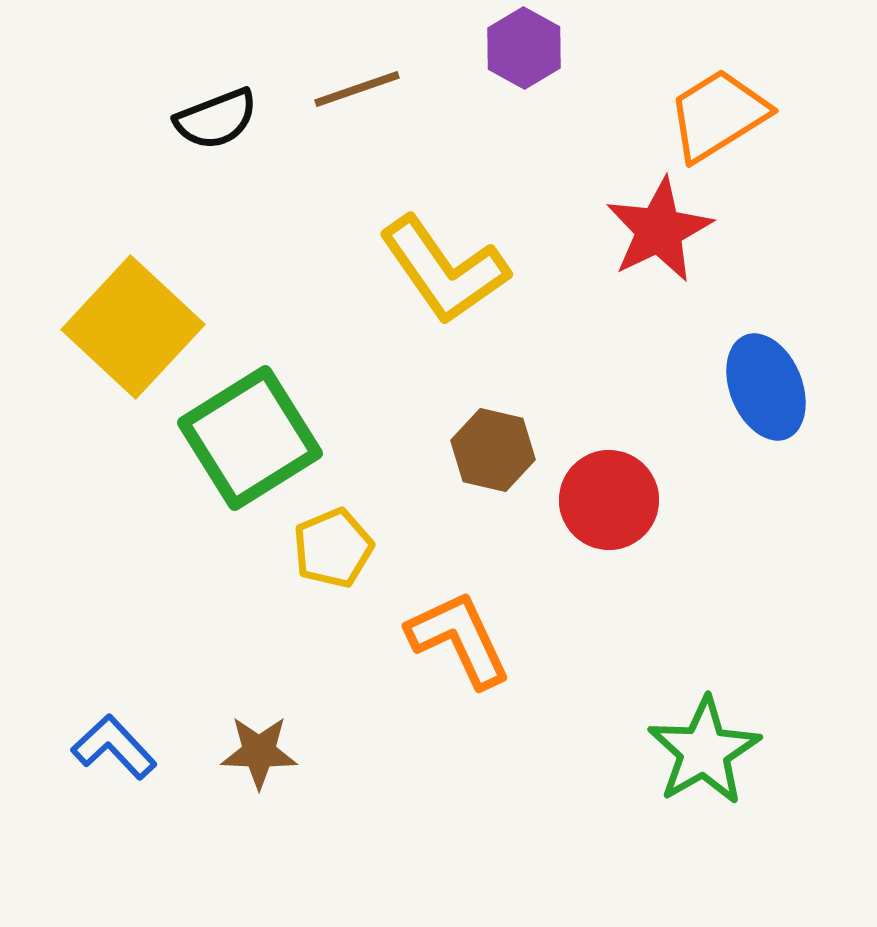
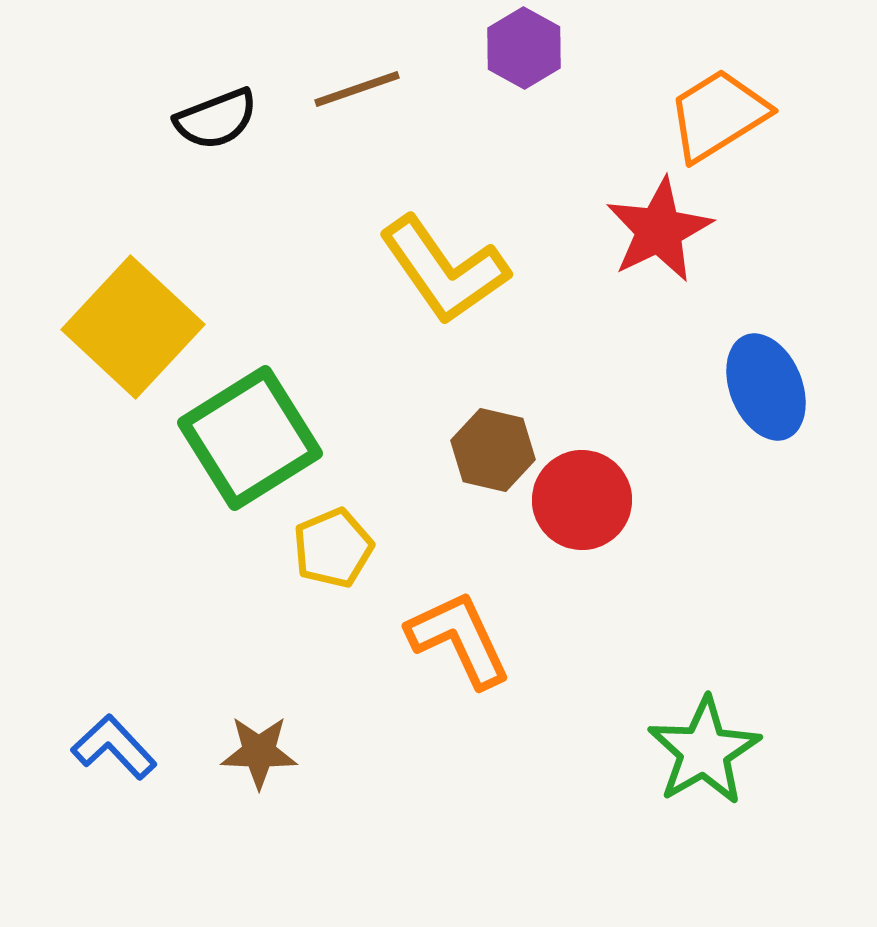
red circle: moved 27 px left
